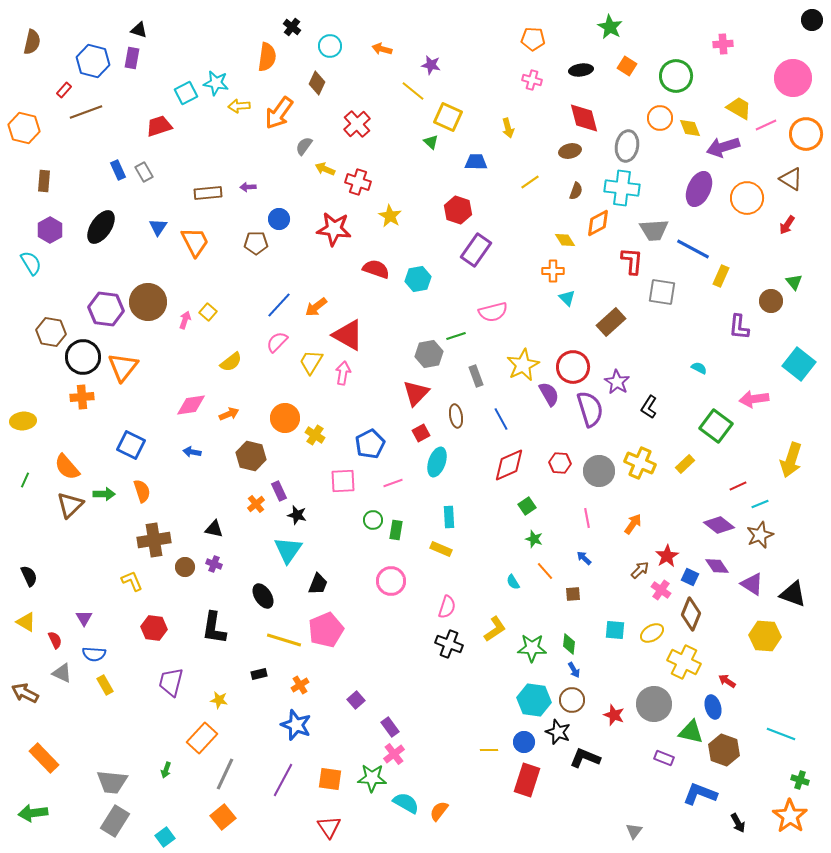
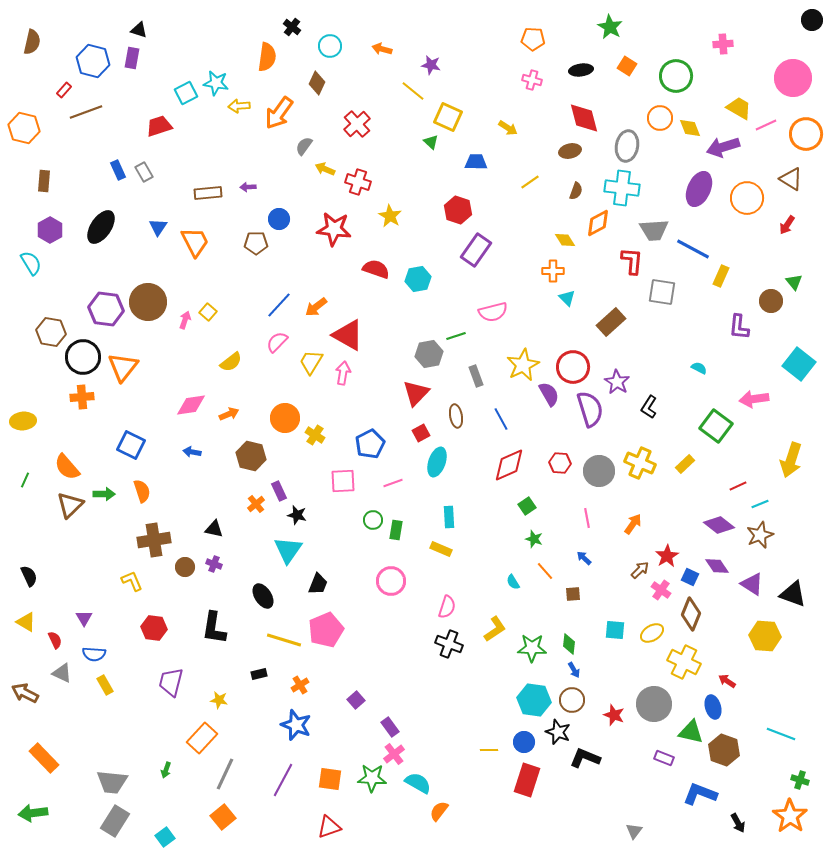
yellow arrow at (508, 128): rotated 42 degrees counterclockwise
cyan semicircle at (406, 803): moved 12 px right, 20 px up
red triangle at (329, 827): rotated 45 degrees clockwise
